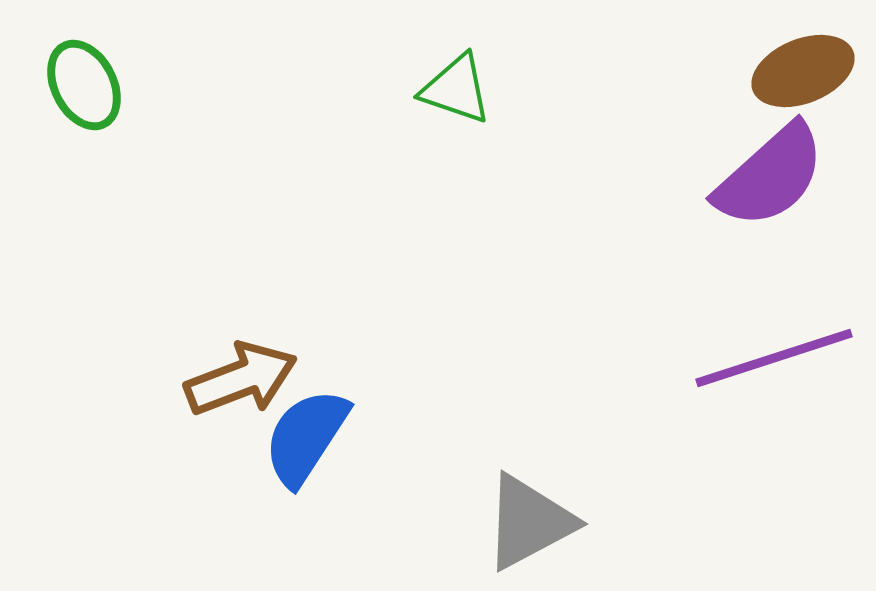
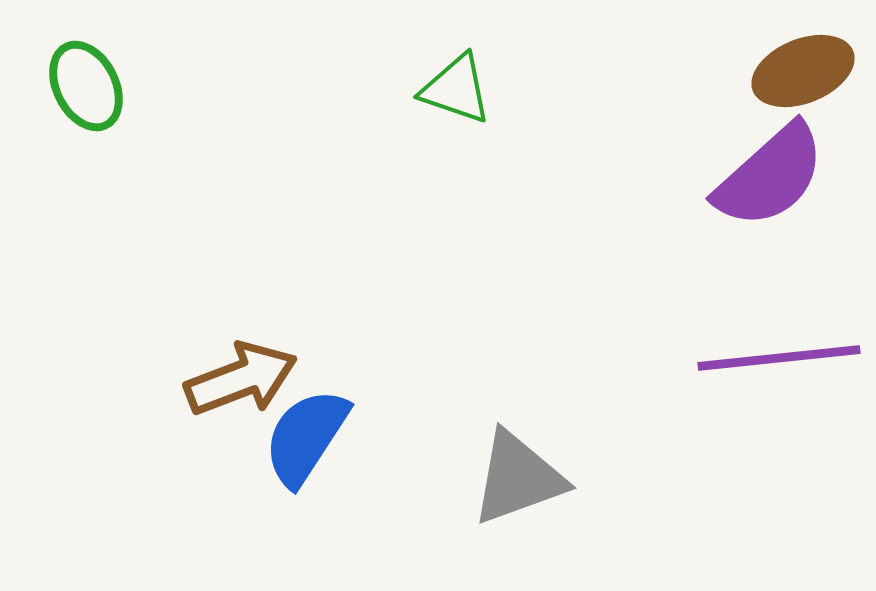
green ellipse: moved 2 px right, 1 px down
purple line: moved 5 px right; rotated 12 degrees clockwise
gray triangle: moved 11 px left, 44 px up; rotated 8 degrees clockwise
